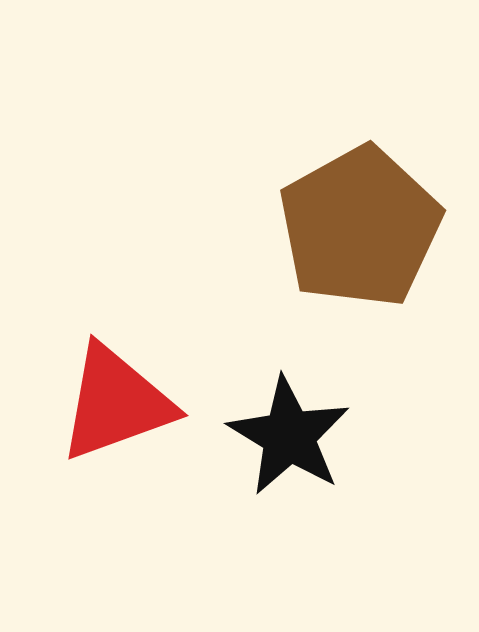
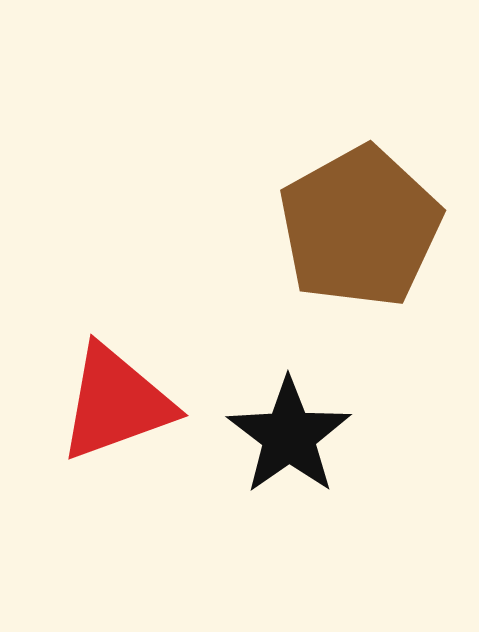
black star: rotated 6 degrees clockwise
